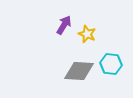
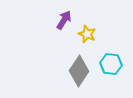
purple arrow: moved 5 px up
gray diamond: rotated 60 degrees counterclockwise
